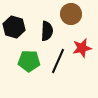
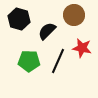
brown circle: moved 3 px right, 1 px down
black hexagon: moved 5 px right, 8 px up
black semicircle: rotated 138 degrees counterclockwise
red star: rotated 24 degrees clockwise
